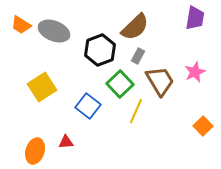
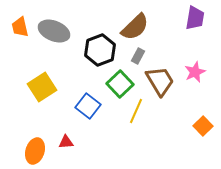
orange trapezoid: moved 1 px left, 2 px down; rotated 45 degrees clockwise
